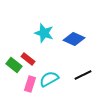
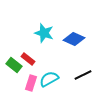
pink rectangle: moved 1 px right, 1 px up
